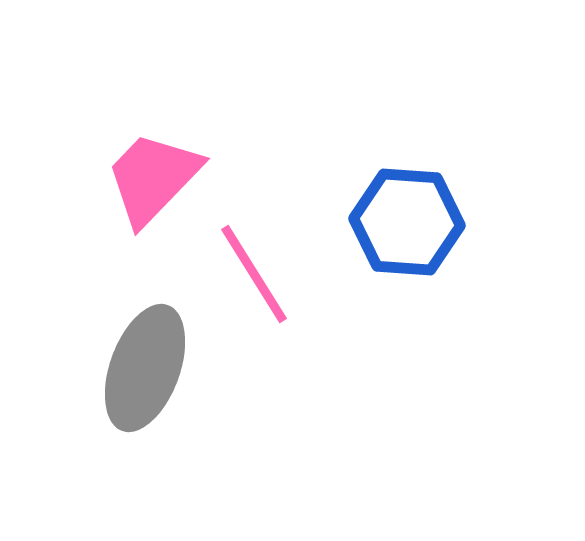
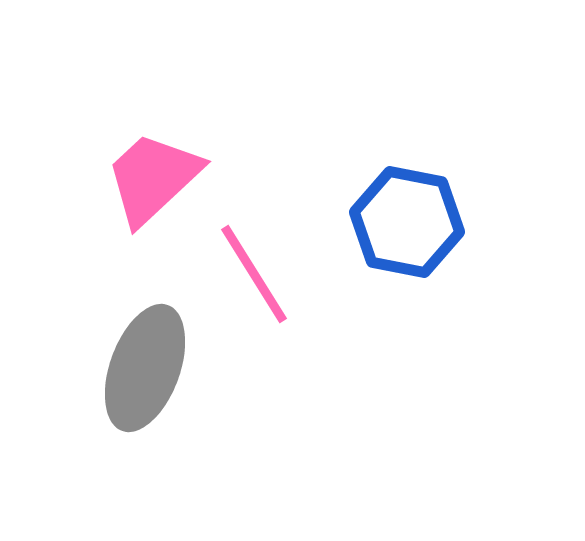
pink trapezoid: rotated 3 degrees clockwise
blue hexagon: rotated 7 degrees clockwise
